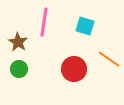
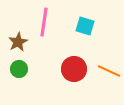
brown star: rotated 12 degrees clockwise
orange line: moved 12 px down; rotated 10 degrees counterclockwise
